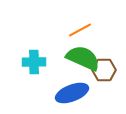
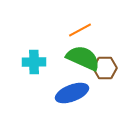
brown hexagon: moved 1 px right, 2 px up
